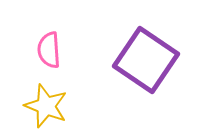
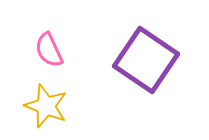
pink semicircle: rotated 21 degrees counterclockwise
